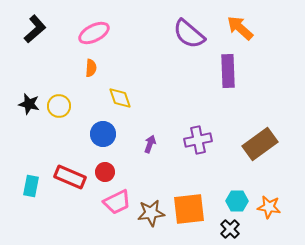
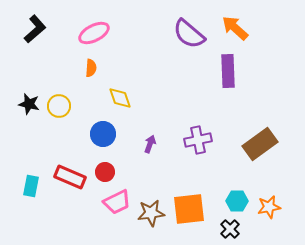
orange arrow: moved 5 px left
orange star: rotated 20 degrees counterclockwise
